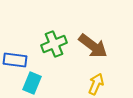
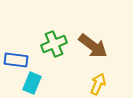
blue rectangle: moved 1 px right
yellow arrow: moved 2 px right
